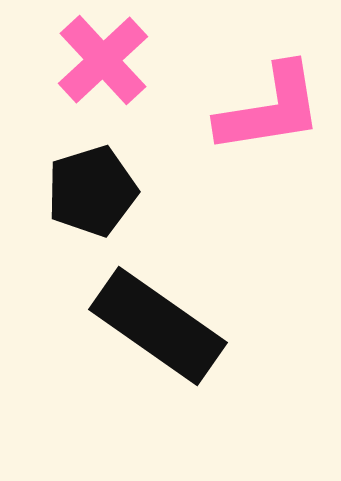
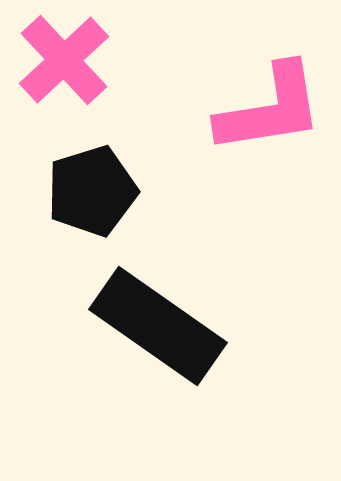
pink cross: moved 39 px left
